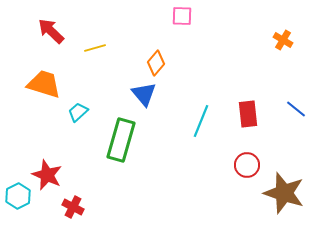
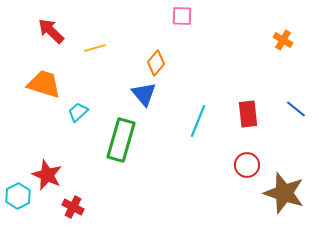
cyan line: moved 3 px left
